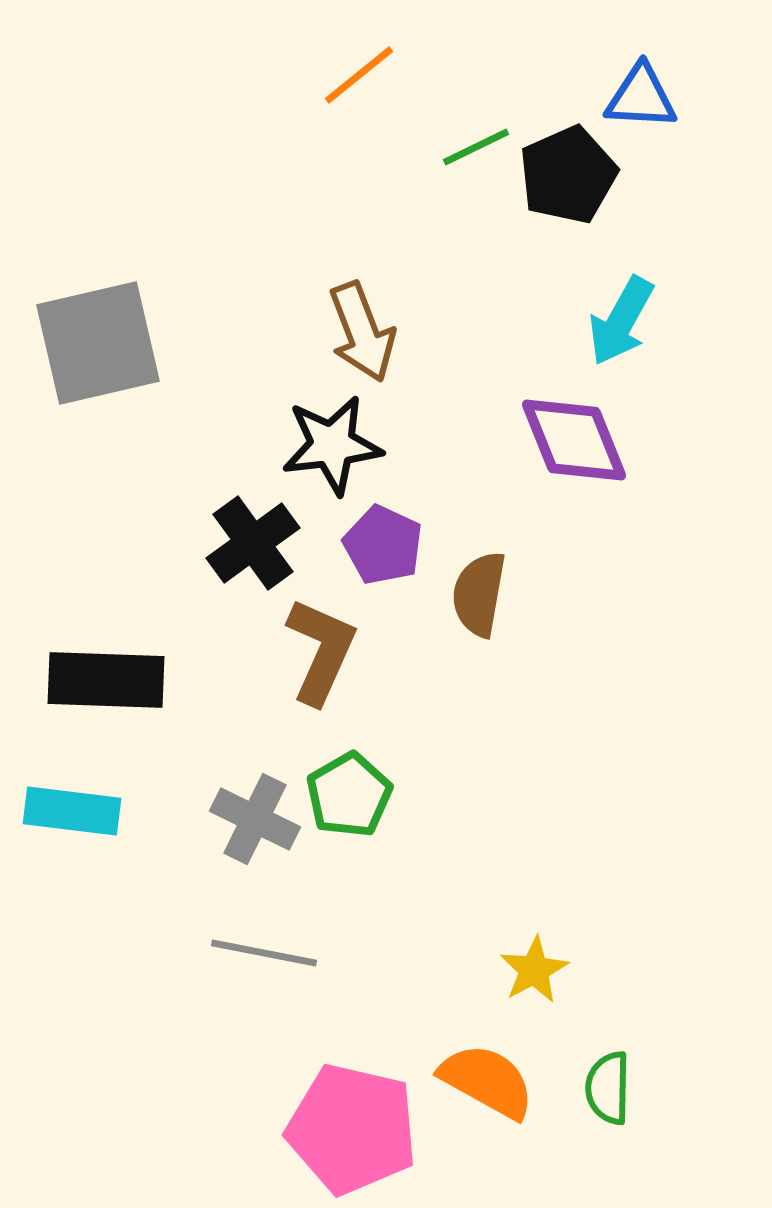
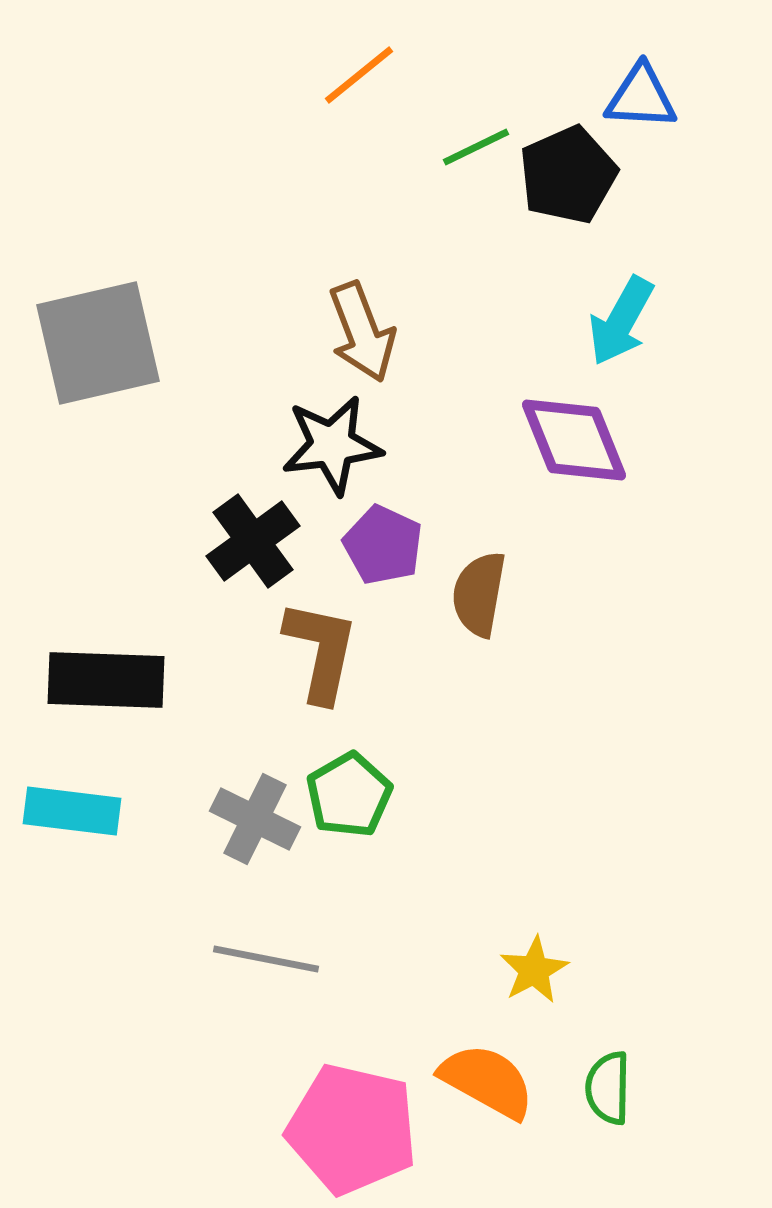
black cross: moved 2 px up
brown L-shape: rotated 12 degrees counterclockwise
gray line: moved 2 px right, 6 px down
